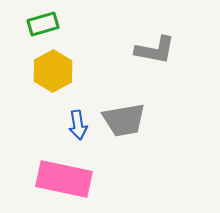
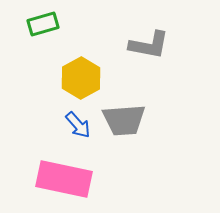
gray L-shape: moved 6 px left, 5 px up
yellow hexagon: moved 28 px right, 7 px down
gray trapezoid: rotated 6 degrees clockwise
blue arrow: rotated 32 degrees counterclockwise
